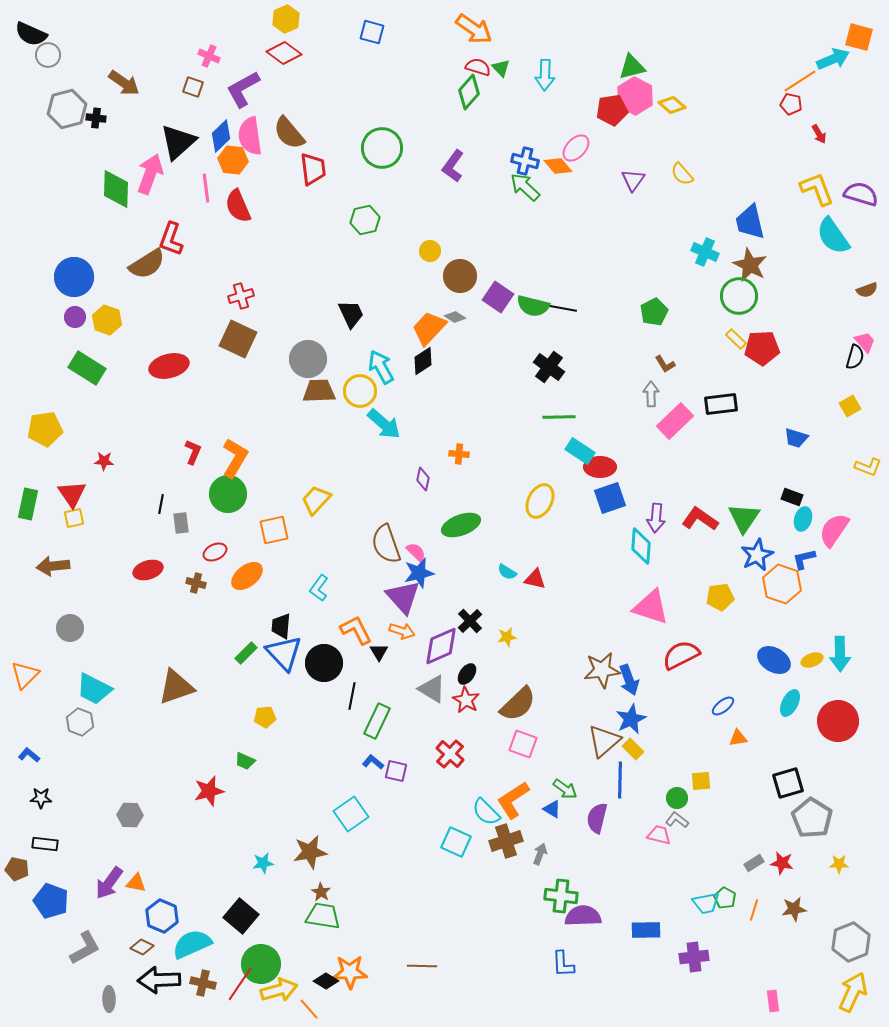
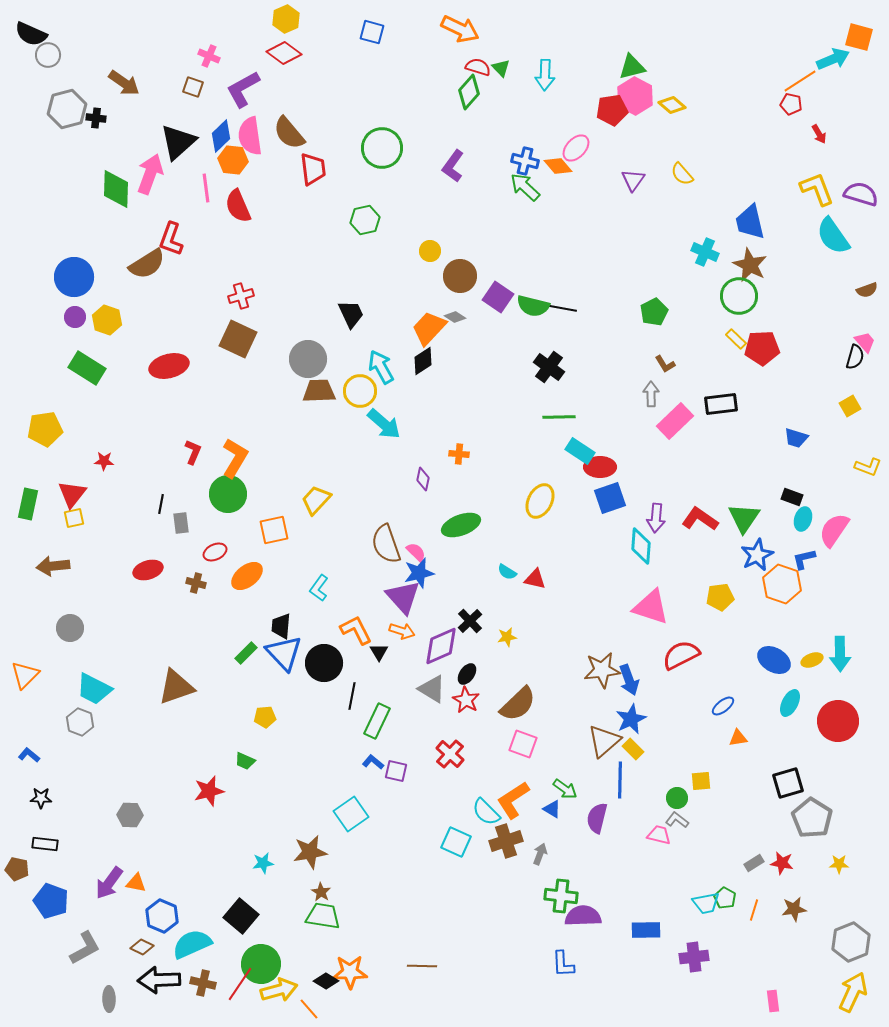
orange arrow at (474, 29): moved 14 px left; rotated 9 degrees counterclockwise
red triangle at (72, 494): rotated 12 degrees clockwise
